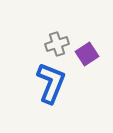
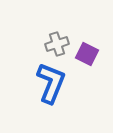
purple square: rotated 30 degrees counterclockwise
